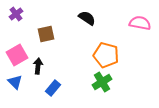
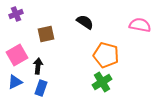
purple cross: rotated 16 degrees clockwise
black semicircle: moved 2 px left, 4 px down
pink semicircle: moved 2 px down
blue triangle: rotated 49 degrees clockwise
blue rectangle: moved 12 px left; rotated 21 degrees counterclockwise
